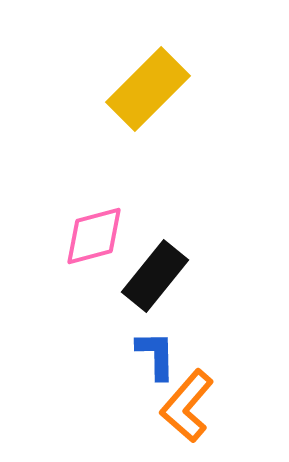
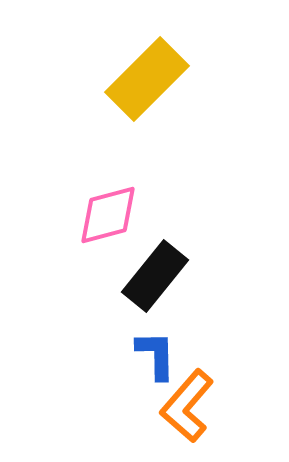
yellow rectangle: moved 1 px left, 10 px up
pink diamond: moved 14 px right, 21 px up
